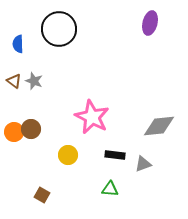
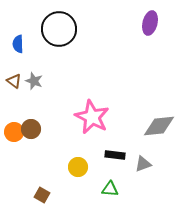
yellow circle: moved 10 px right, 12 px down
